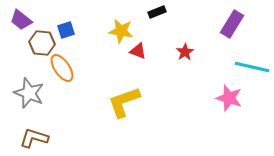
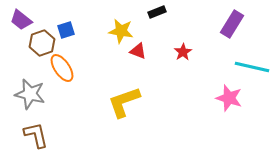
brown hexagon: rotated 25 degrees counterclockwise
red star: moved 2 px left
gray star: moved 1 px right, 1 px down; rotated 8 degrees counterclockwise
brown L-shape: moved 2 px right, 3 px up; rotated 60 degrees clockwise
